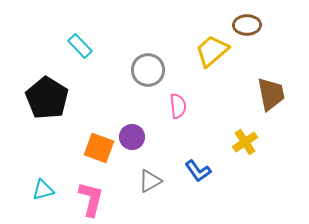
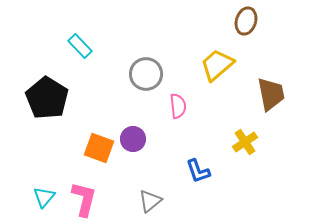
brown ellipse: moved 1 px left, 4 px up; rotated 72 degrees counterclockwise
yellow trapezoid: moved 5 px right, 14 px down
gray circle: moved 2 px left, 4 px down
purple circle: moved 1 px right, 2 px down
blue L-shape: rotated 16 degrees clockwise
gray triangle: moved 20 px down; rotated 10 degrees counterclockwise
cyan triangle: moved 1 px right, 7 px down; rotated 35 degrees counterclockwise
pink L-shape: moved 7 px left
